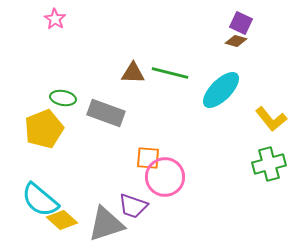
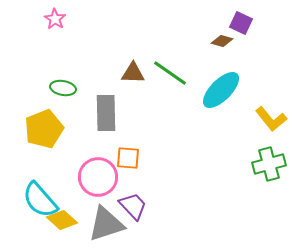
brown diamond: moved 14 px left
green line: rotated 21 degrees clockwise
green ellipse: moved 10 px up
gray rectangle: rotated 69 degrees clockwise
orange square: moved 20 px left
pink circle: moved 67 px left
cyan semicircle: rotated 9 degrees clockwise
purple trapezoid: rotated 152 degrees counterclockwise
